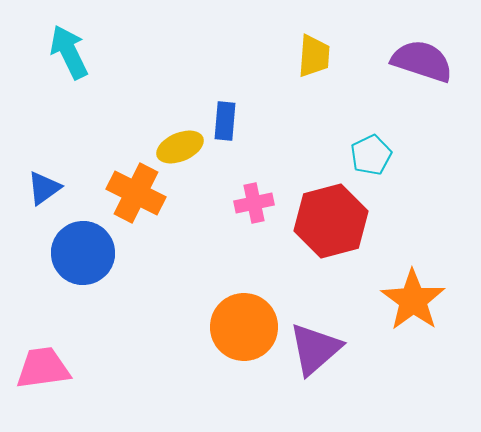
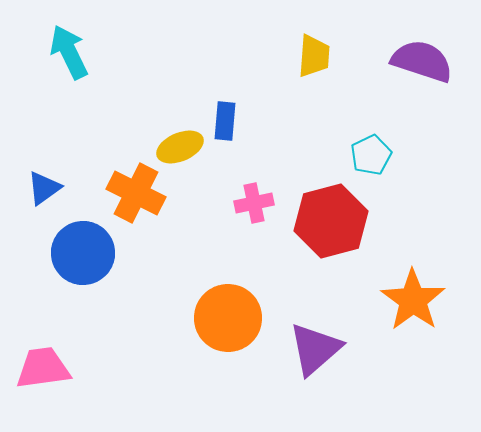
orange circle: moved 16 px left, 9 px up
